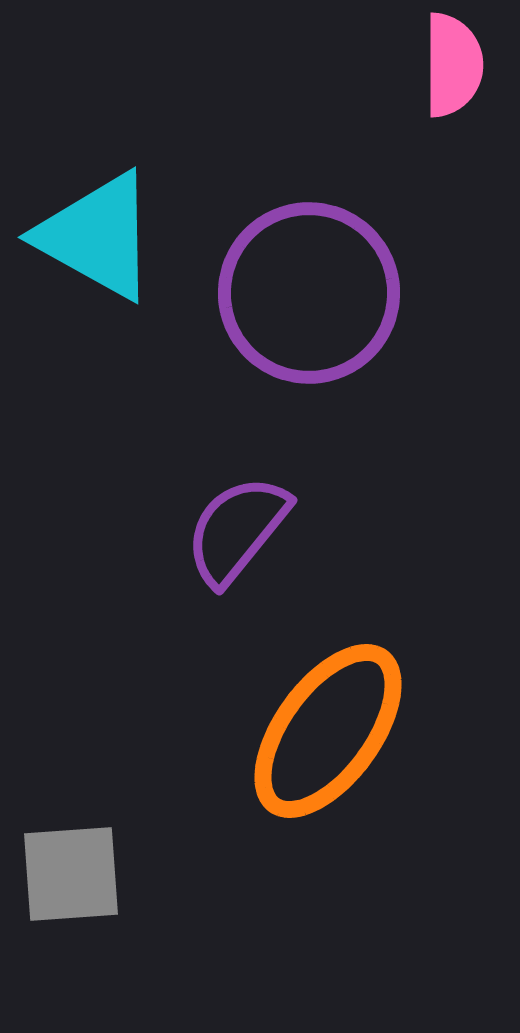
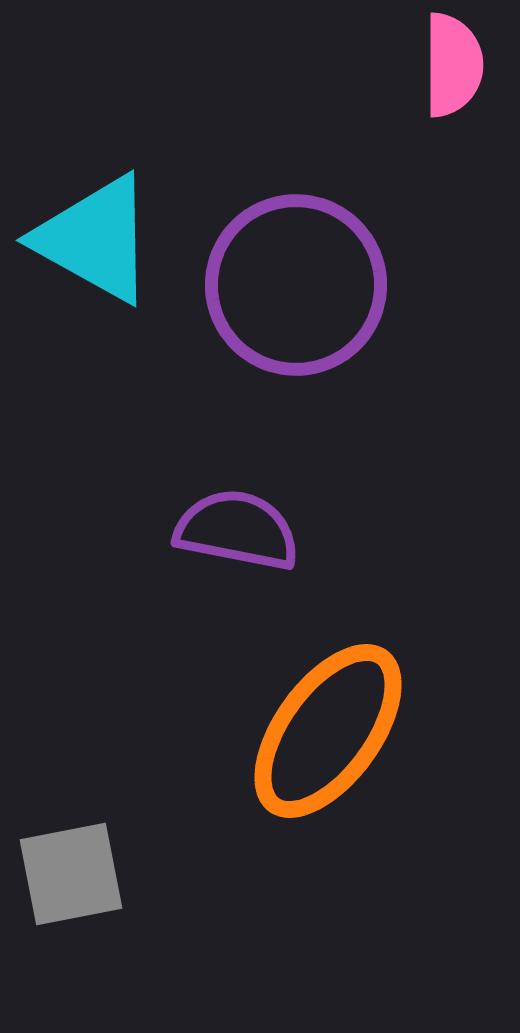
cyan triangle: moved 2 px left, 3 px down
purple circle: moved 13 px left, 8 px up
purple semicircle: rotated 62 degrees clockwise
gray square: rotated 7 degrees counterclockwise
